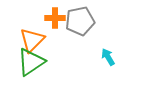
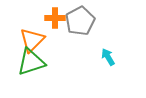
gray pentagon: rotated 16 degrees counterclockwise
green triangle: rotated 16 degrees clockwise
